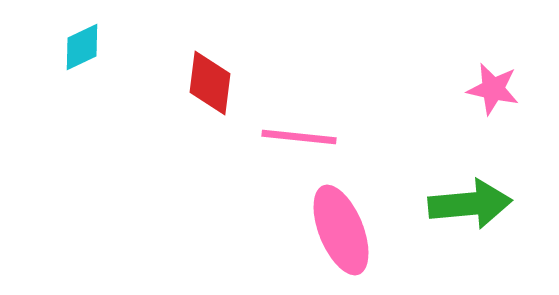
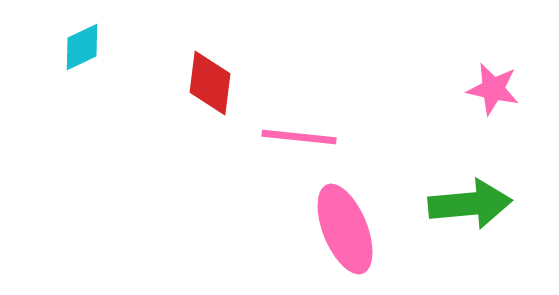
pink ellipse: moved 4 px right, 1 px up
